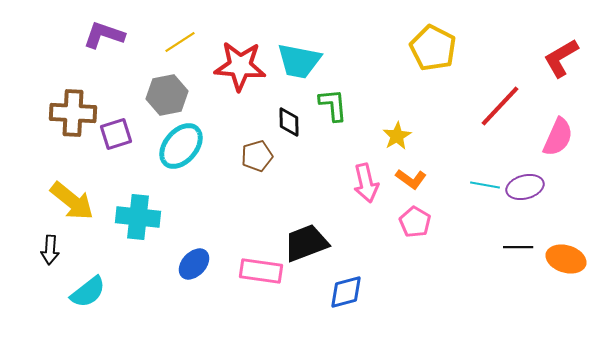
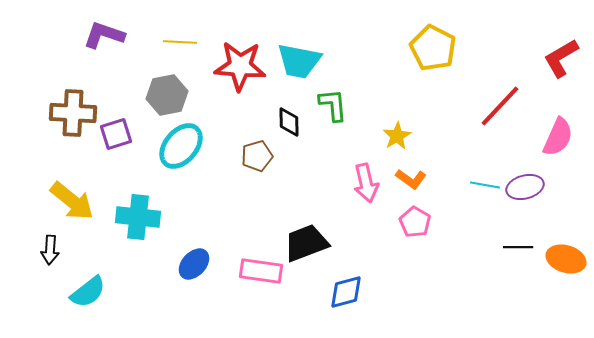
yellow line: rotated 36 degrees clockwise
